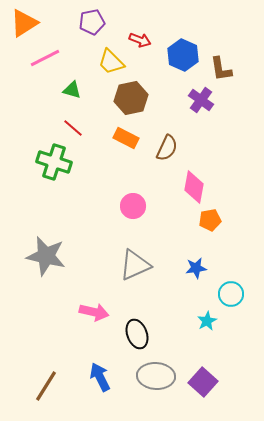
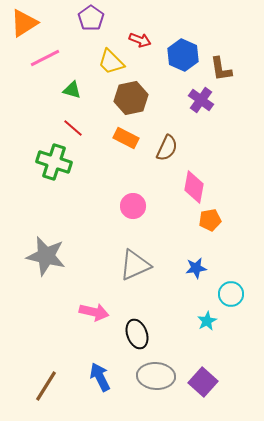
purple pentagon: moved 1 px left, 4 px up; rotated 25 degrees counterclockwise
